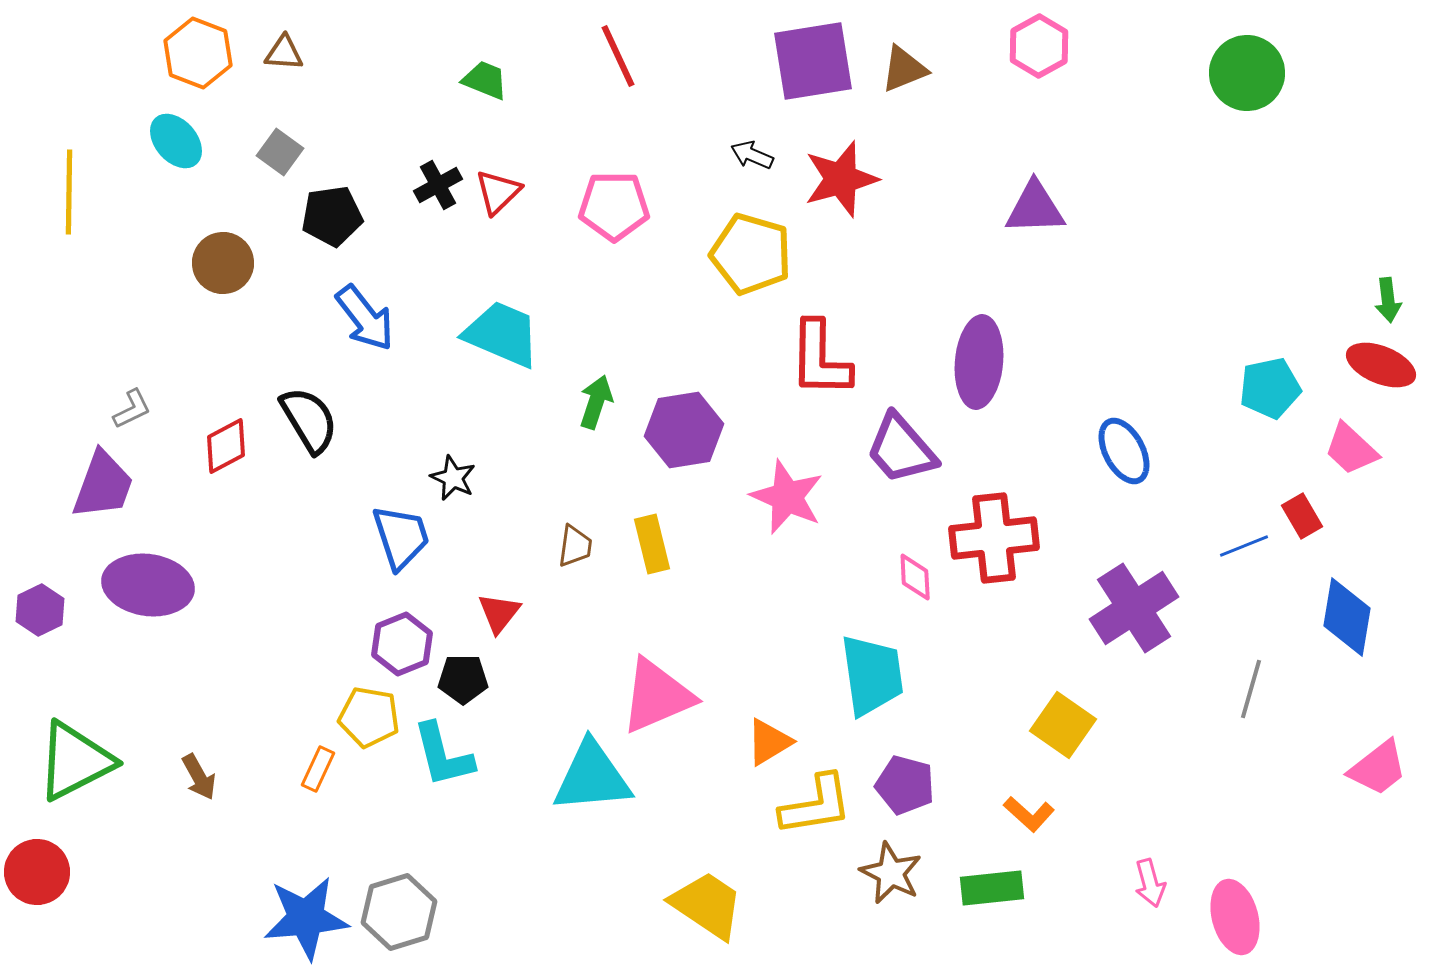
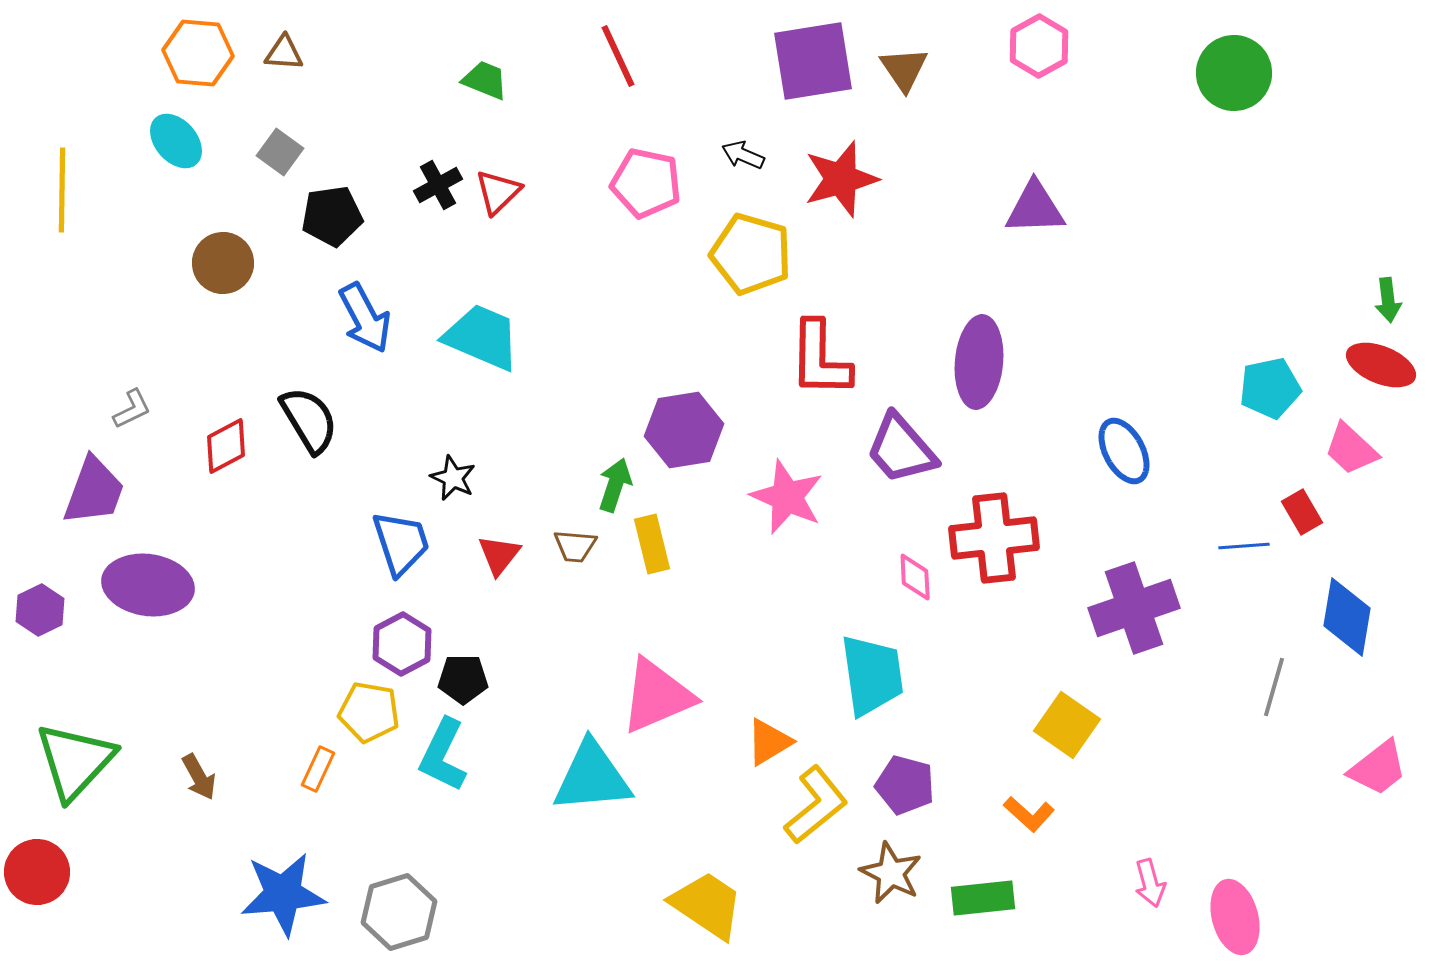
orange hexagon at (198, 53): rotated 16 degrees counterclockwise
brown triangle at (904, 69): rotated 42 degrees counterclockwise
green circle at (1247, 73): moved 13 px left
black arrow at (752, 155): moved 9 px left
yellow line at (69, 192): moved 7 px left, 2 px up
pink pentagon at (614, 206): moved 32 px right, 23 px up; rotated 12 degrees clockwise
blue arrow at (365, 318): rotated 10 degrees clockwise
cyan trapezoid at (502, 334): moved 20 px left, 3 px down
green arrow at (596, 402): moved 19 px right, 83 px down
purple trapezoid at (103, 485): moved 9 px left, 6 px down
red rectangle at (1302, 516): moved 4 px up
blue trapezoid at (401, 537): moved 6 px down
brown trapezoid at (575, 546): rotated 87 degrees clockwise
blue line at (1244, 546): rotated 18 degrees clockwise
purple cross at (1134, 608): rotated 14 degrees clockwise
red triangle at (499, 613): moved 58 px up
purple hexagon at (402, 644): rotated 6 degrees counterclockwise
gray line at (1251, 689): moved 23 px right, 2 px up
yellow pentagon at (369, 717): moved 5 px up
yellow square at (1063, 725): moved 4 px right
cyan L-shape at (443, 755): rotated 40 degrees clockwise
green triangle at (75, 761): rotated 20 degrees counterclockwise
yellow L-shape at (816, 805): rotated 30 degrees counterclockwise
green rectangle at (992, 888): moved 9 px left, 10 px down
blue star at (306, 918): moved 23 px left, 24 px up
